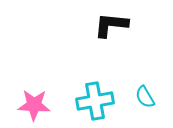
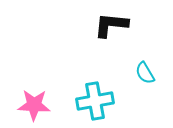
cyan semicircle: moved 24 px up
